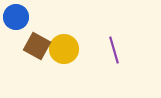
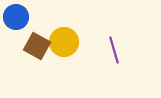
yellow circle: moved 7 px up
